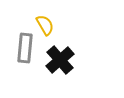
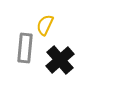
yellow semicircle: rotated 125 degrees counterclockwise
